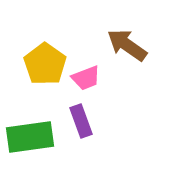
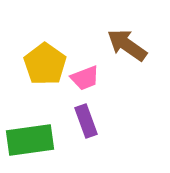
pink trapezoid: moved 1 px left
purple rectangle: moved 5 px right
green rectangle: moved 3 px down
